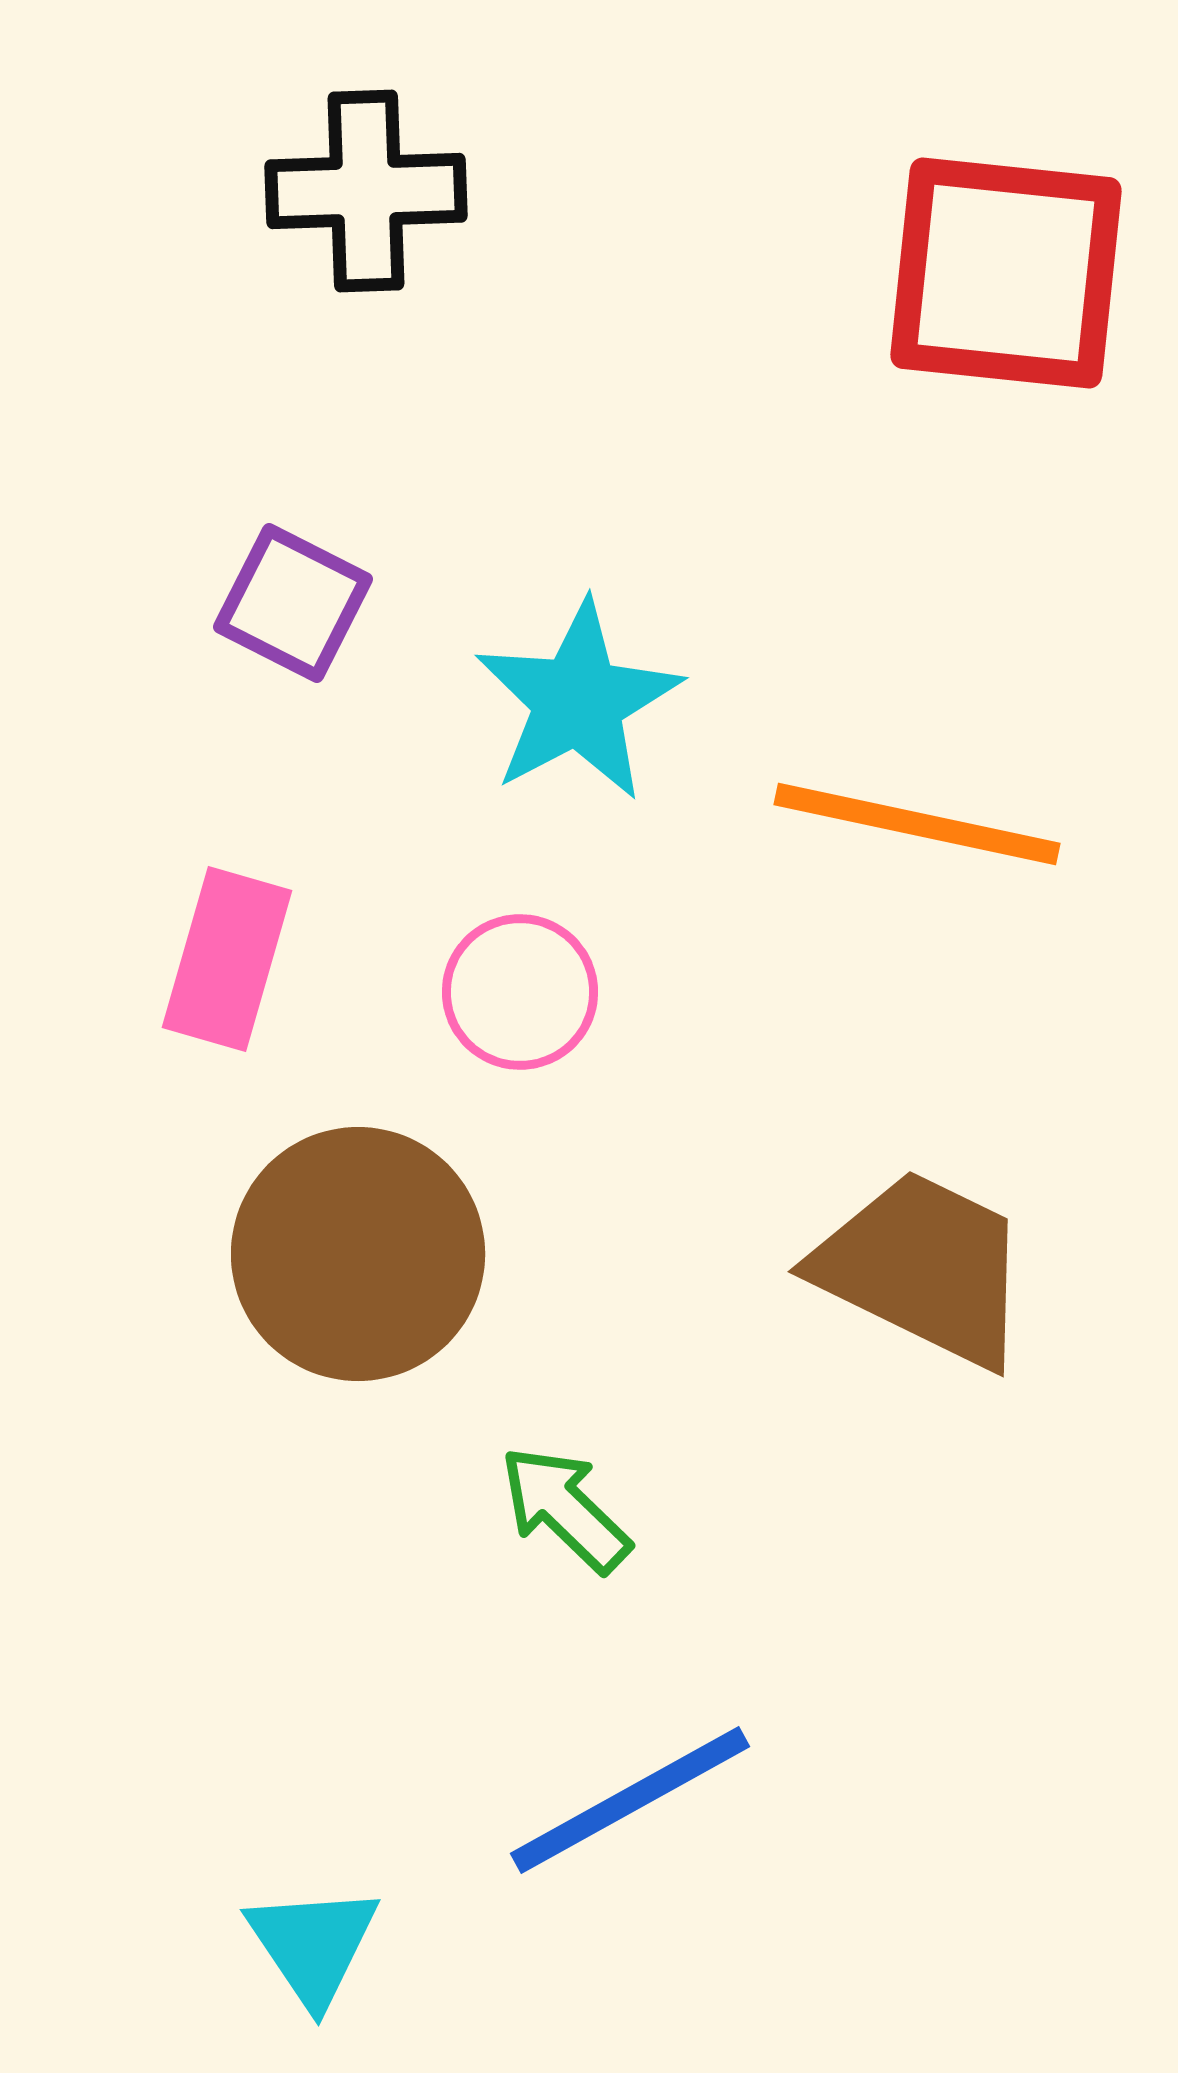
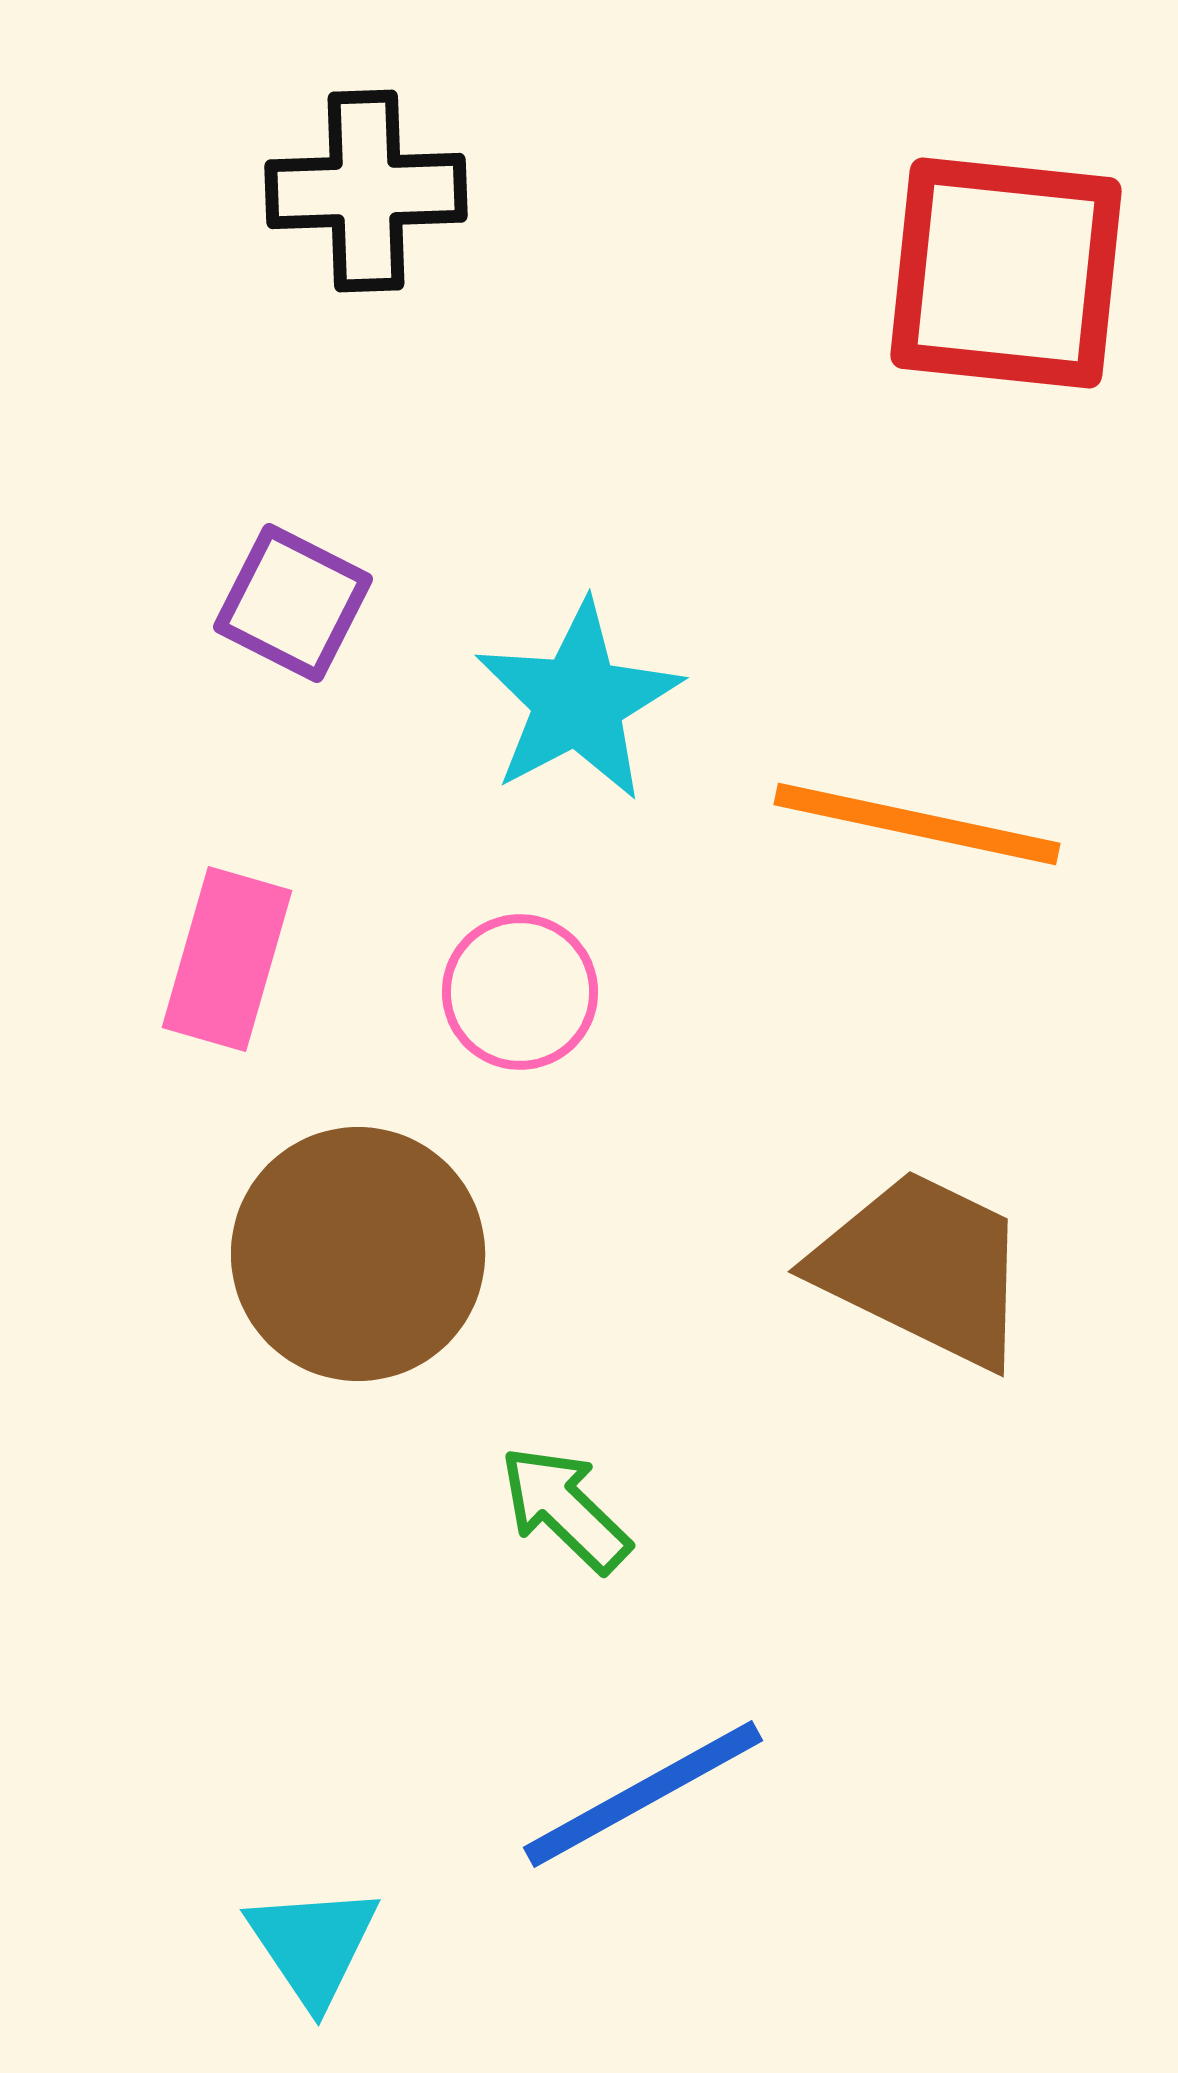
blue line: moved 13 px right, 6 px up
